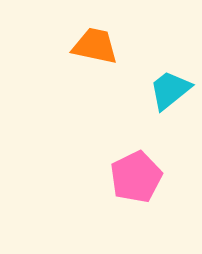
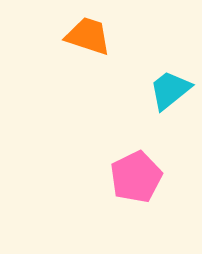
orange trapezoid: moved 7 px left, 10 px up; rotated 6 degrees clockwise
